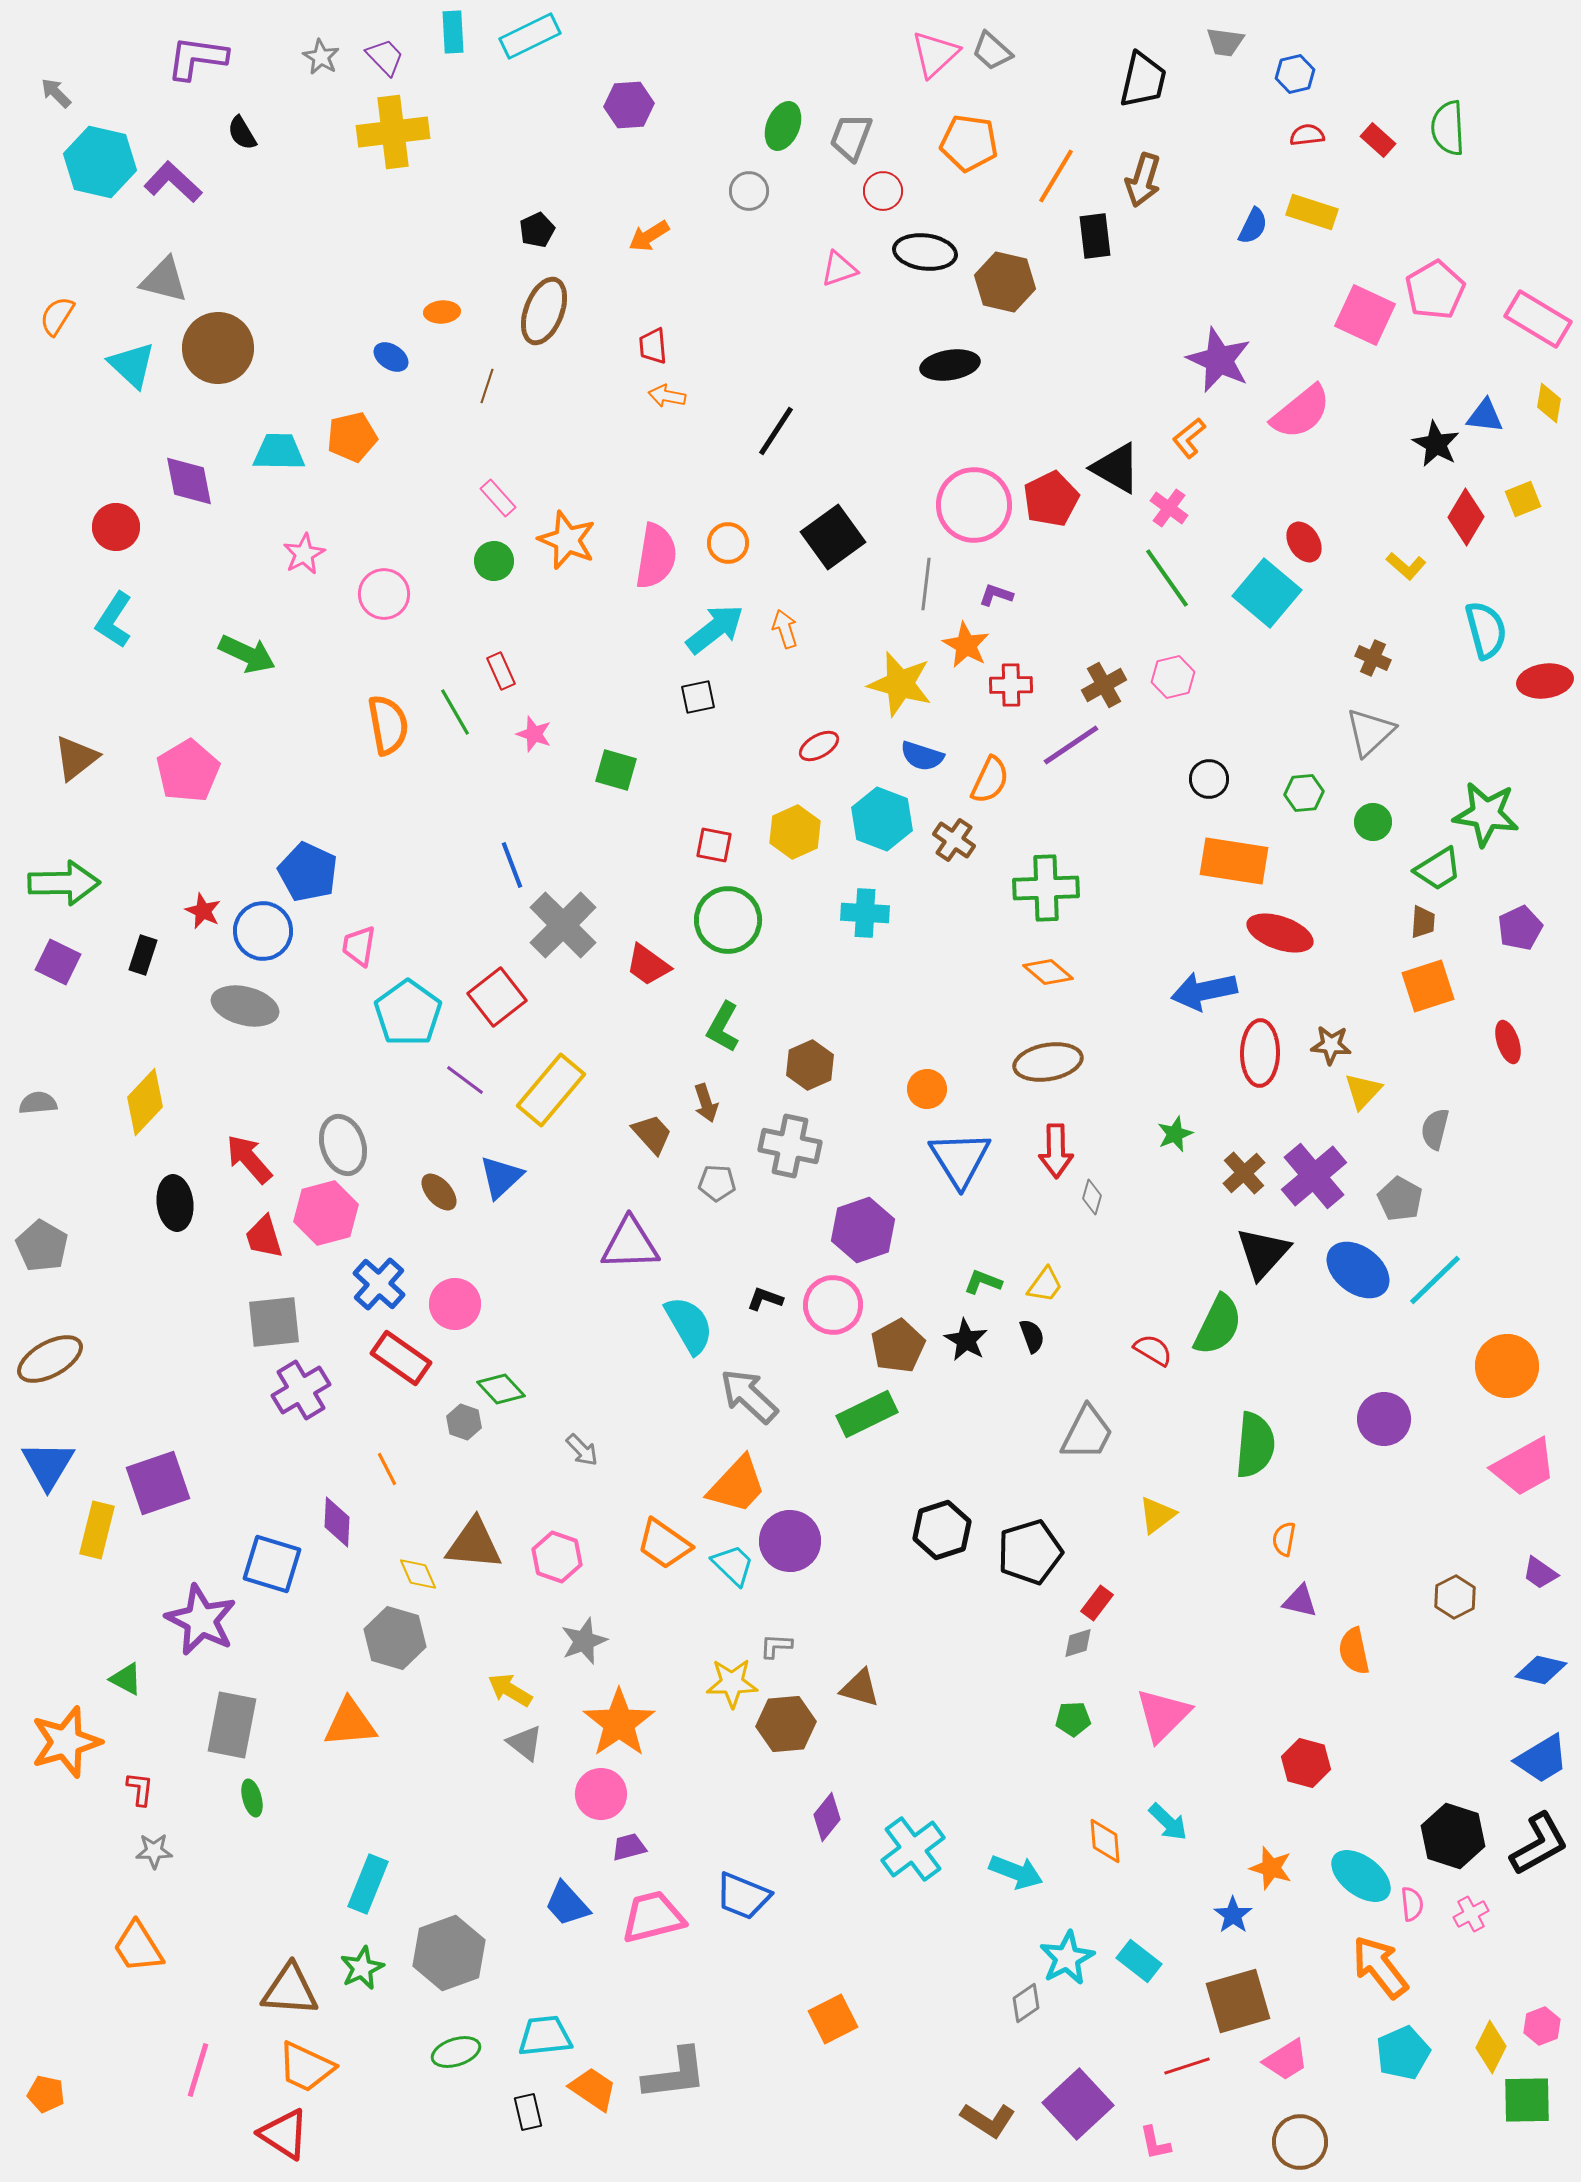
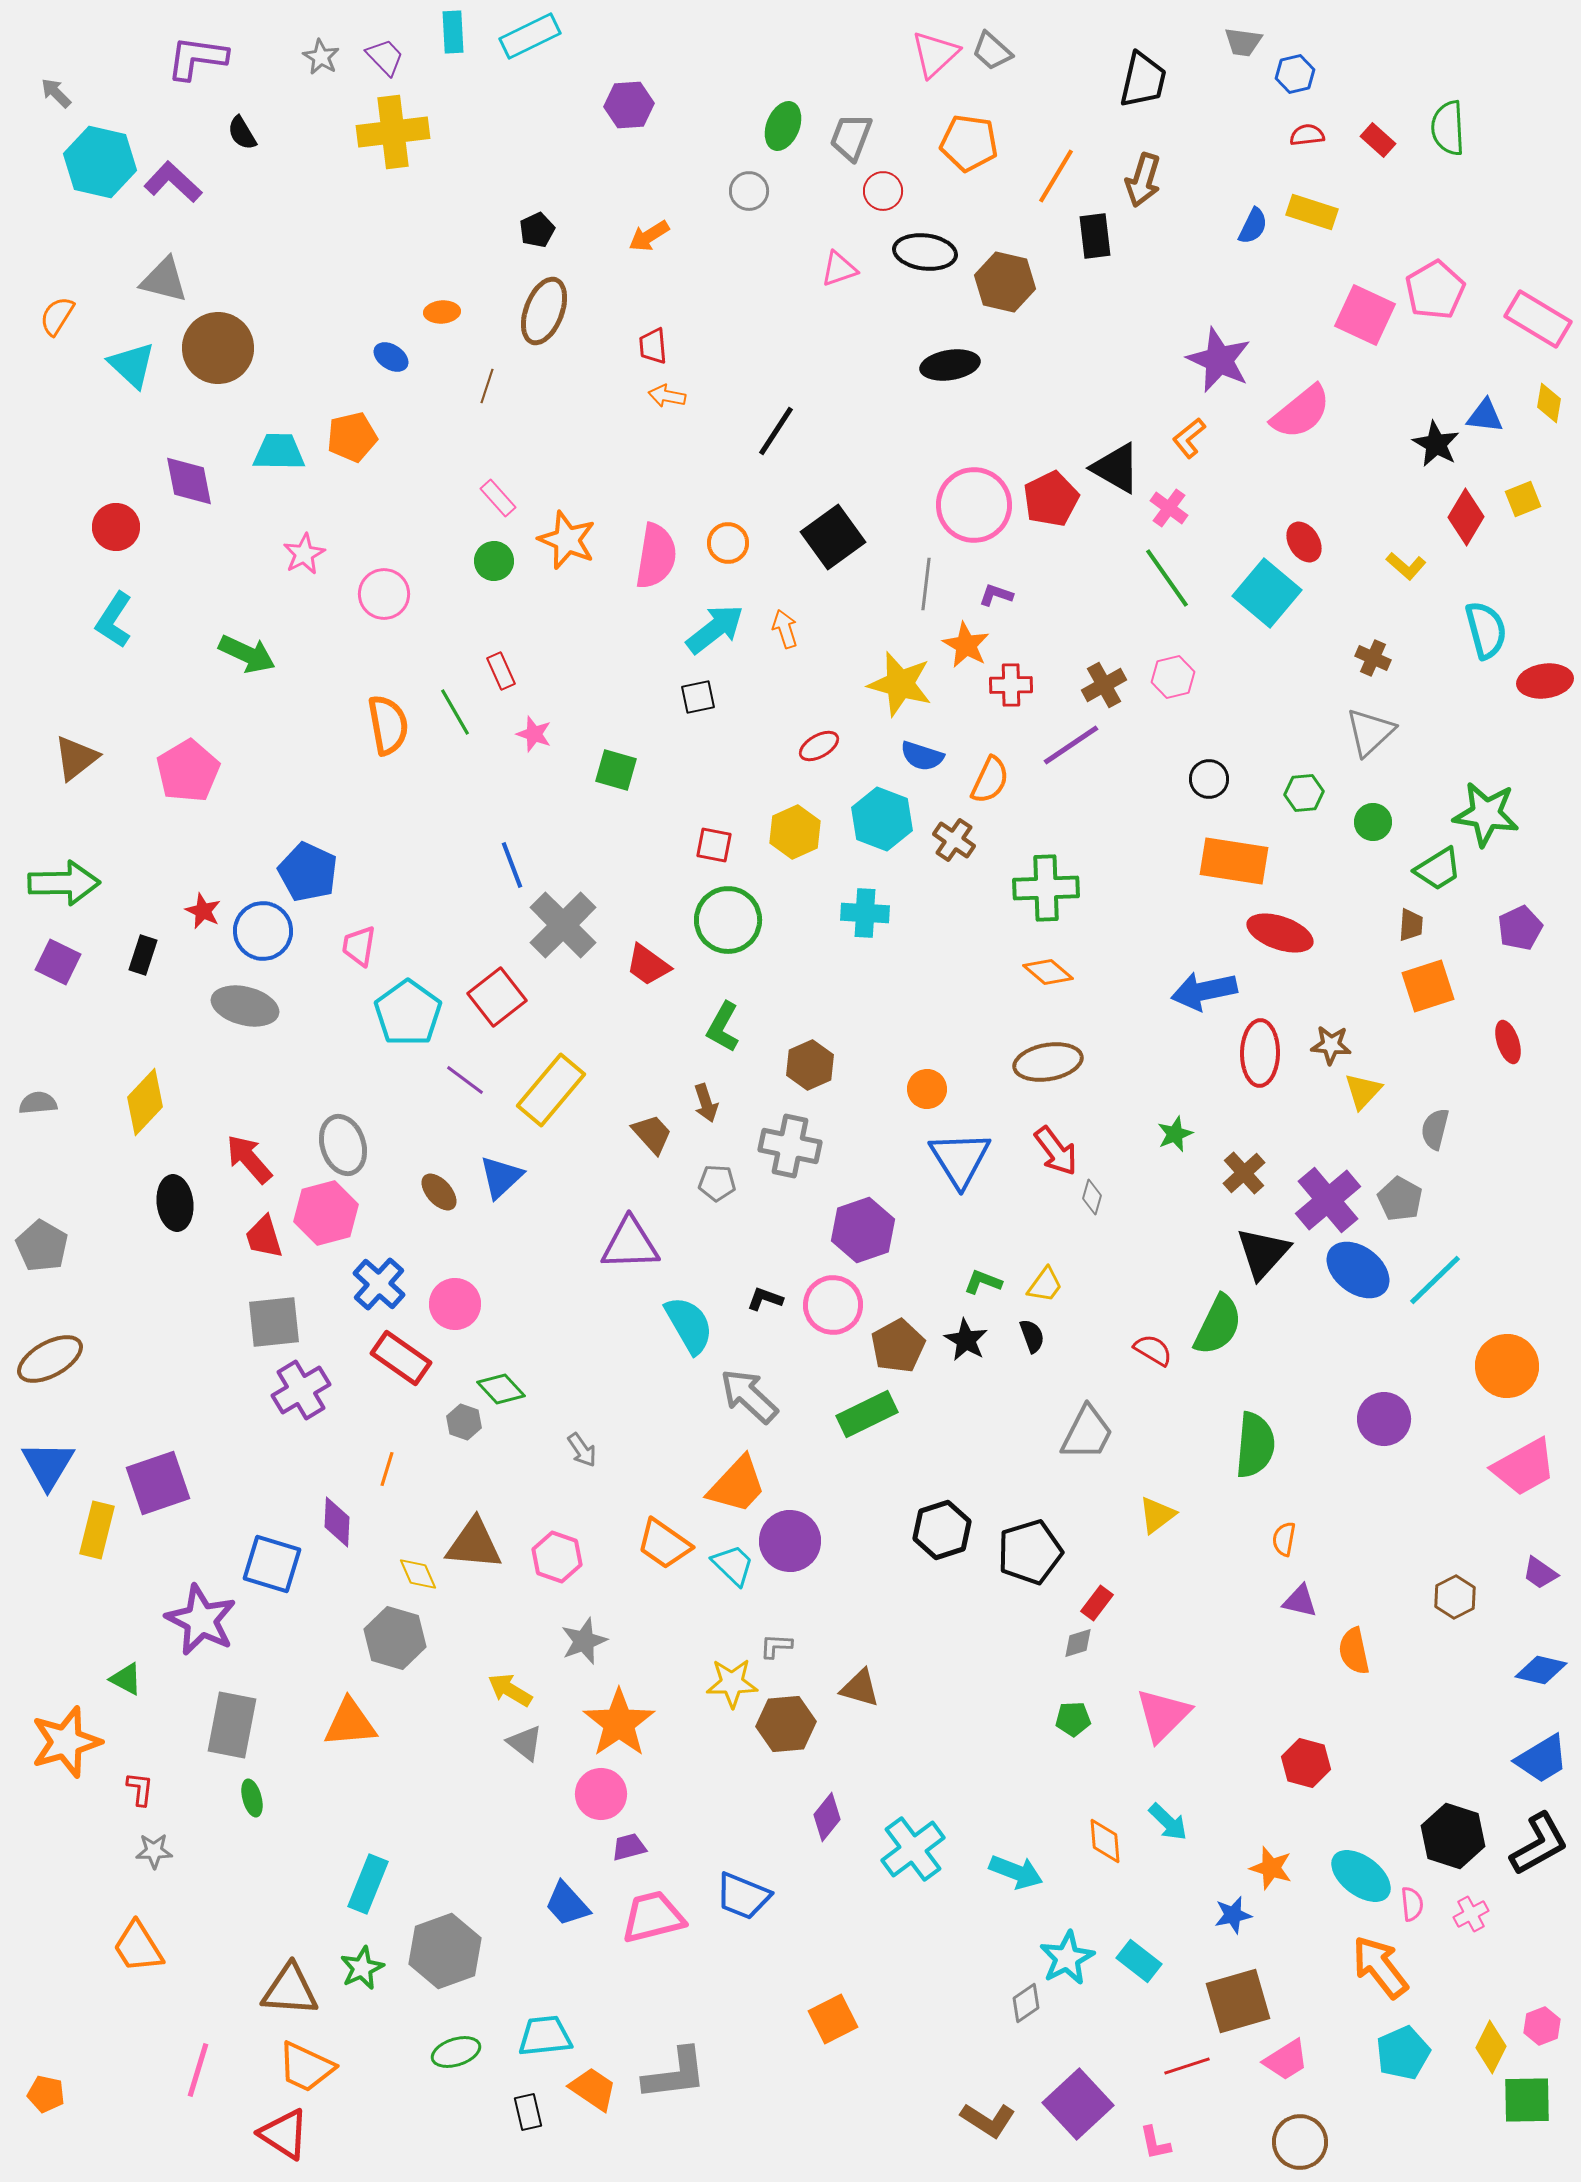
gray trapezoid at (1225, 42): moved 18 px right
brown trapezoid at (1423, 922): moved 12 px left, 3 px down
red arrow at (1056, 1151): rotated 36 degrees counterclockwise
purple cross at (1314, 1176): moved 14 px right, 24 px down
gray arrow at (582, 1450): rotated 9 degrees clockwise
orange line at (387, 1469): rotated 44 degrees clockwise
blue star at (1233, 1915): rotated 24 degrees clockwise
gray hexagon at (449, 1953): moved 4 px left, 2 px up
